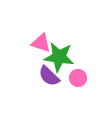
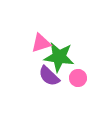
pink triangle: rotated 35 degrees counterclockwise
